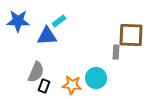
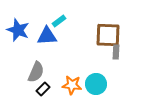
blue star: moved 9 px down; rotated 20 degrees clockwise
brown square: moved 23 px left
cyan circle: moved 6 px down
black rectangle: moved 1 px left, 3 px down; rotated 24 degrees clockwise
